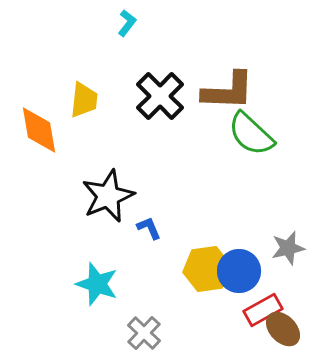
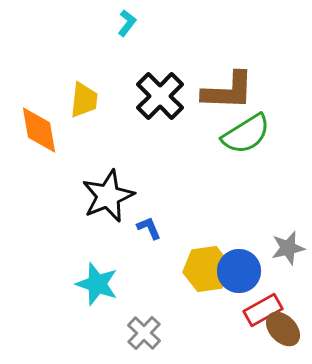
green semicircle: moved 5 px left; rotated 75 degrees counterclockwise
